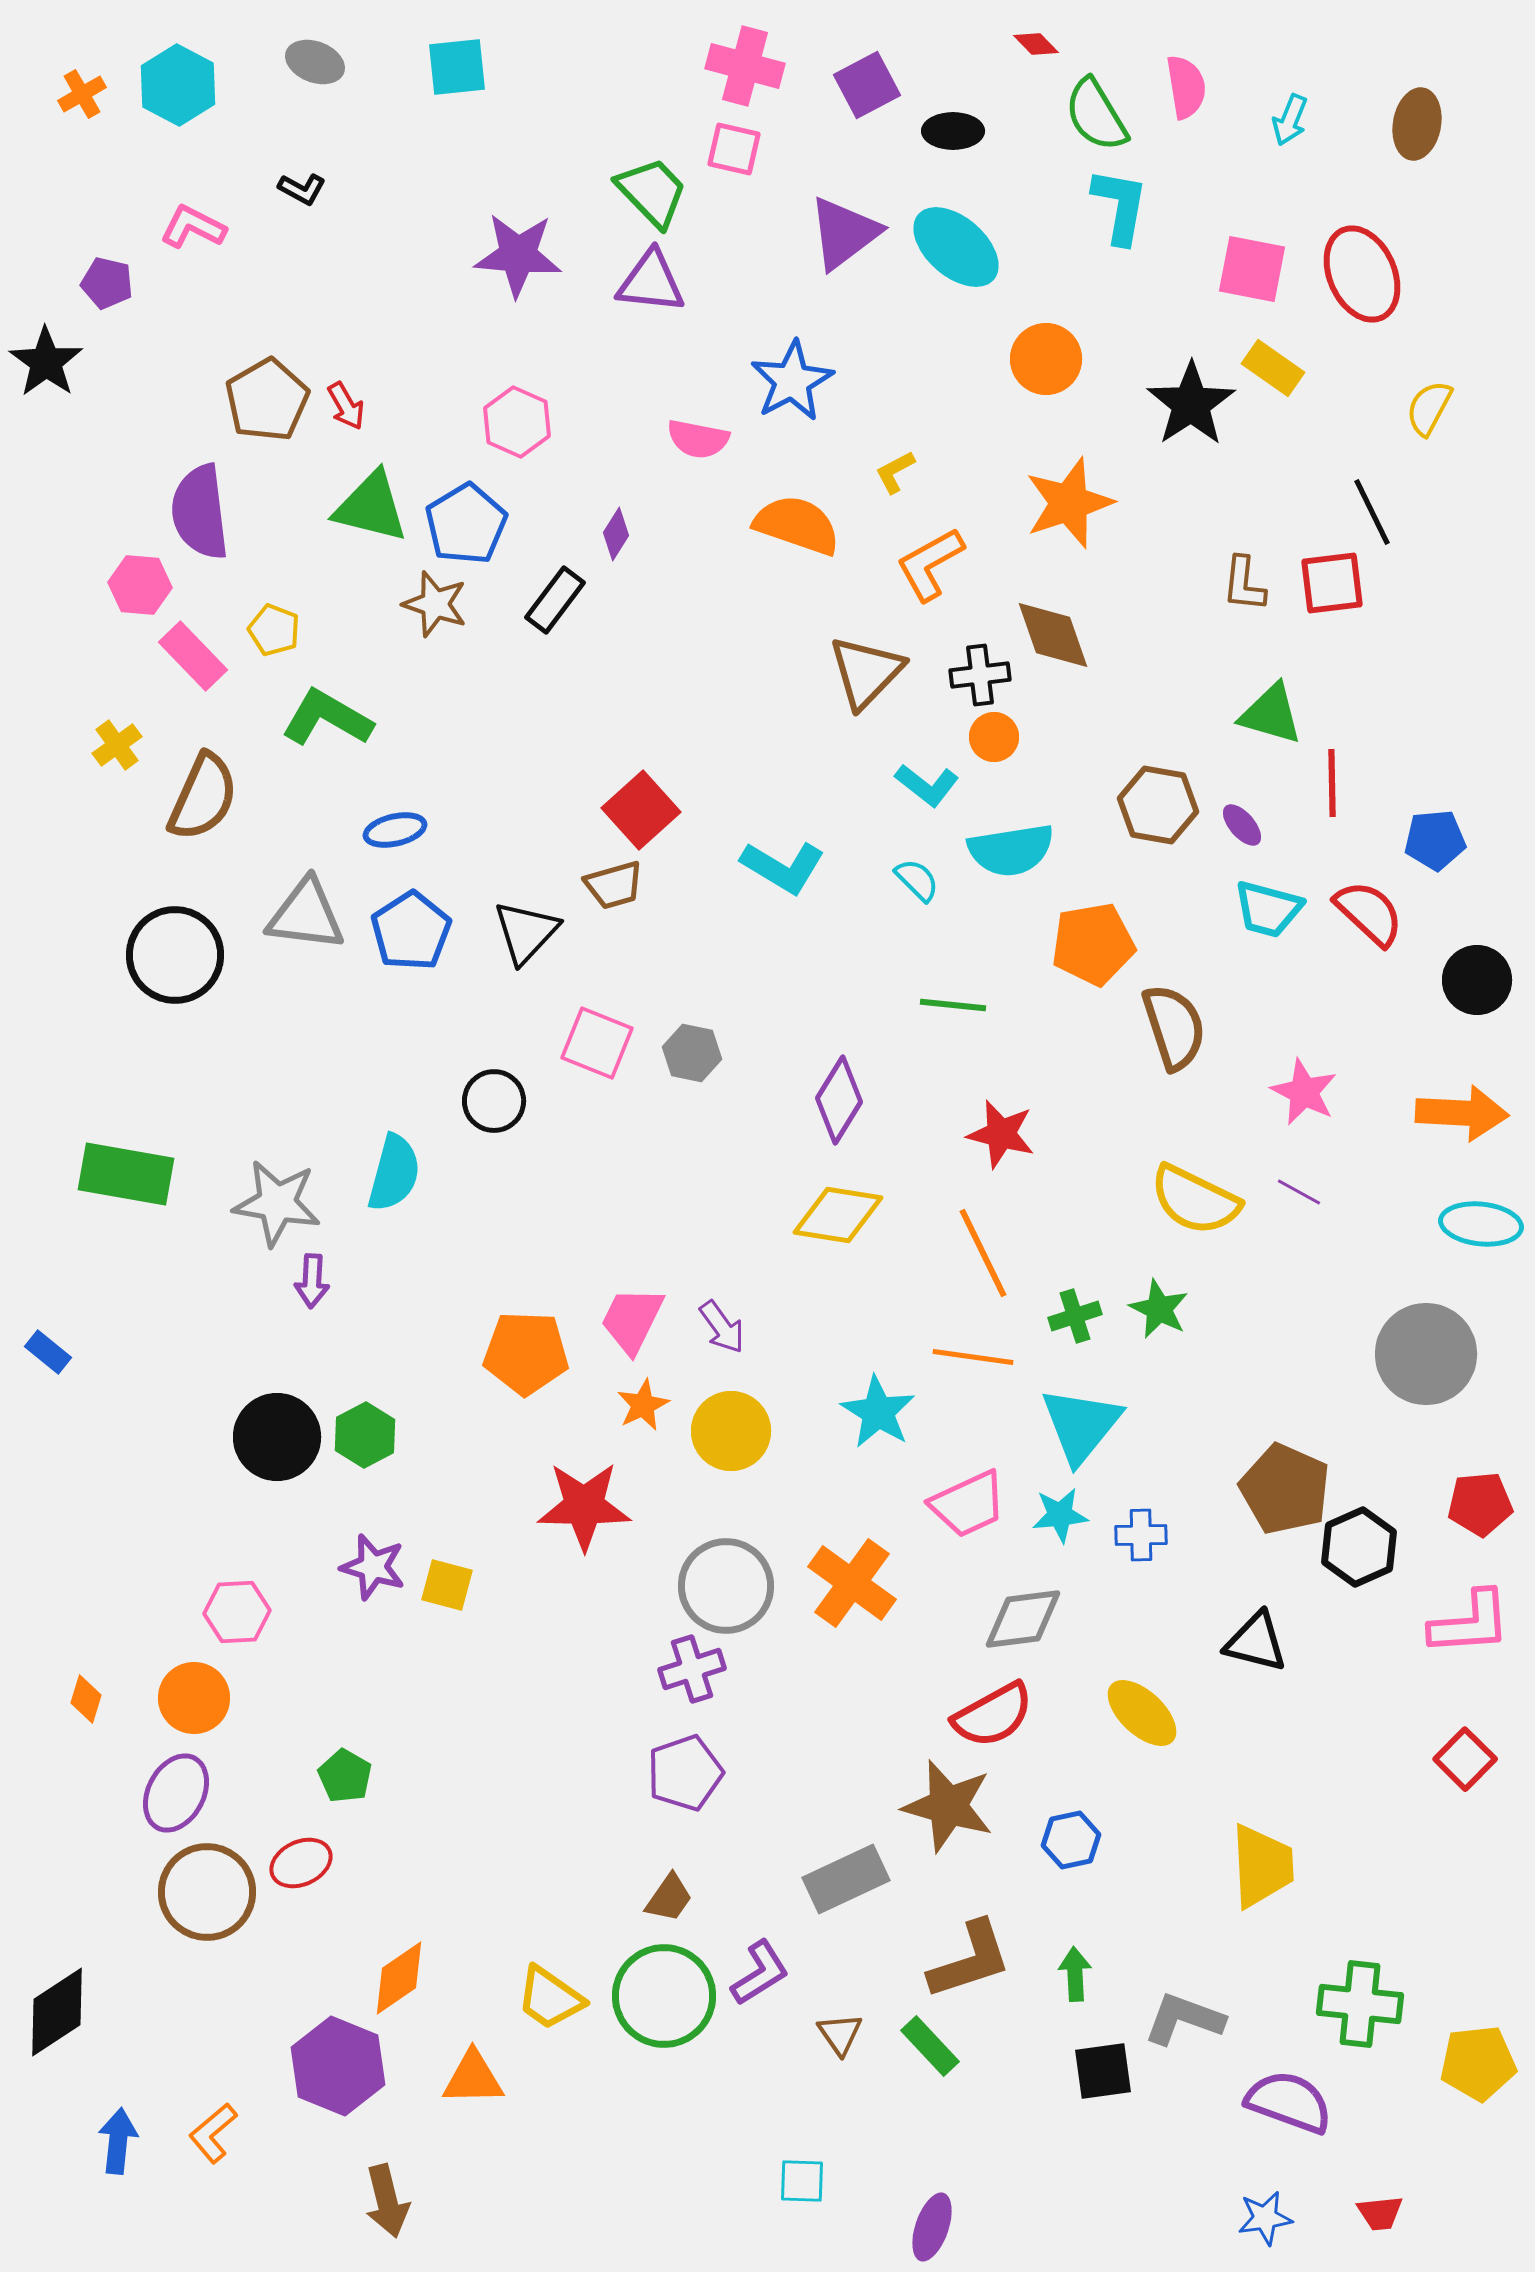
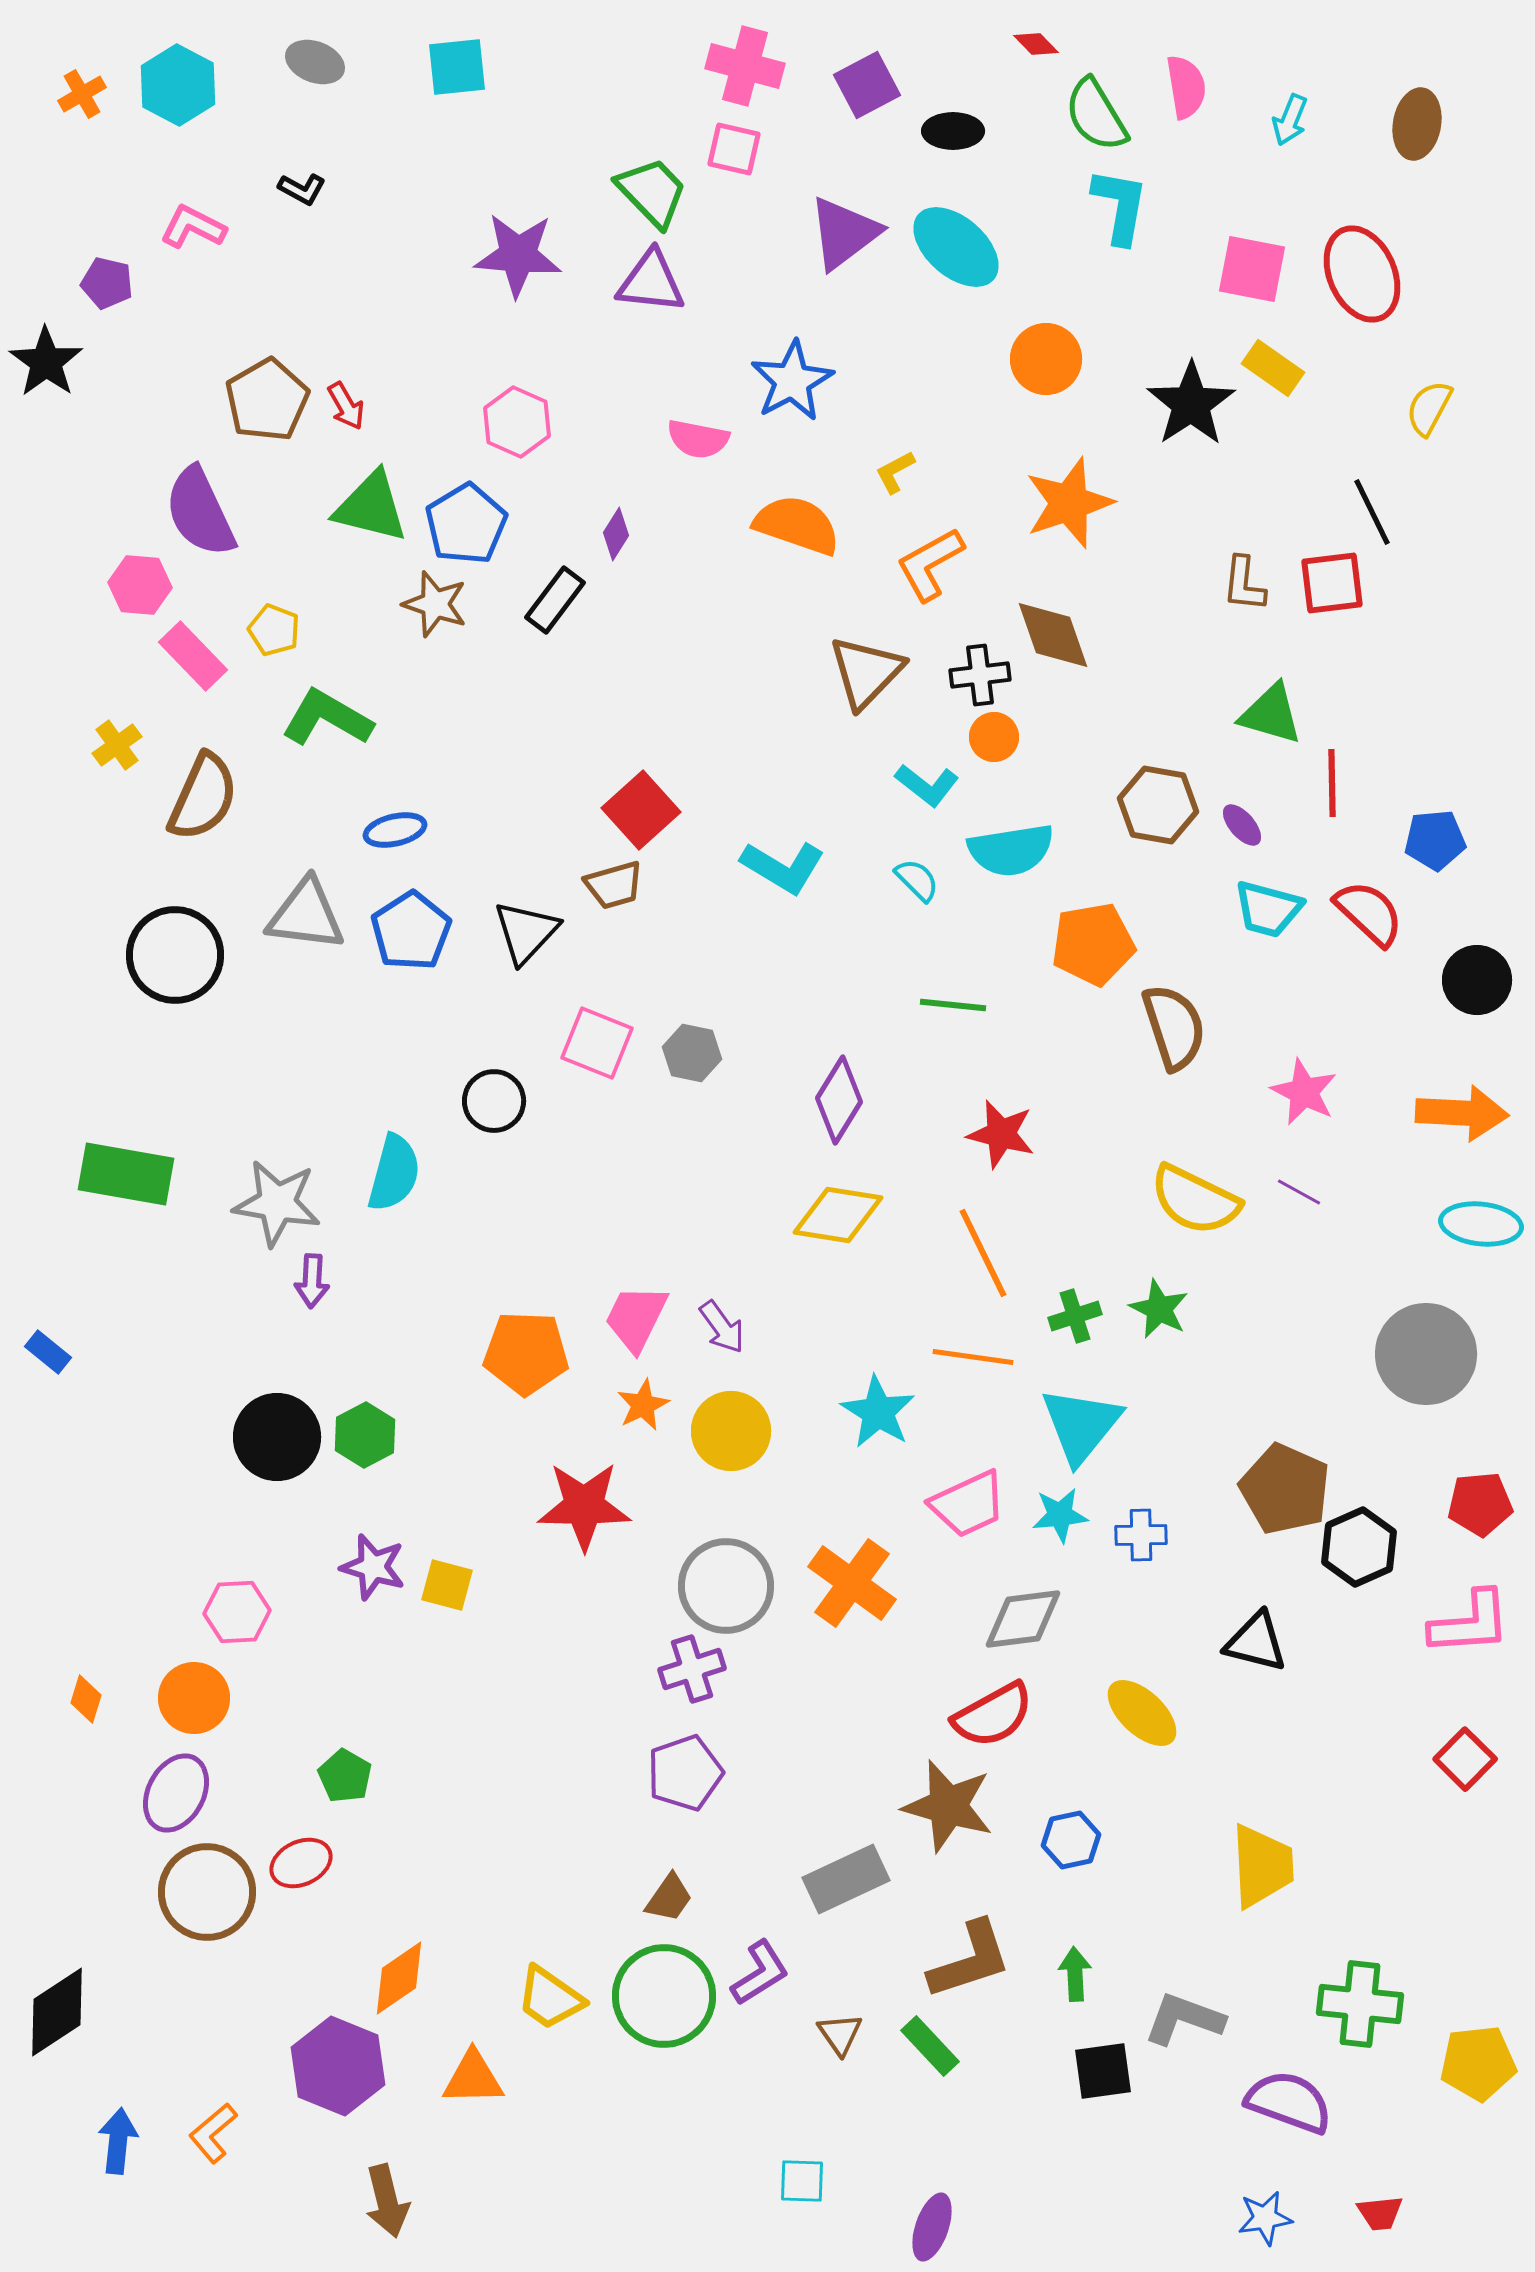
purple semicircle at (200, 512): rotated 18 degrees counterclockwise
pink trapezoid at (632, 1320): moved 4 px right, 2 px up
